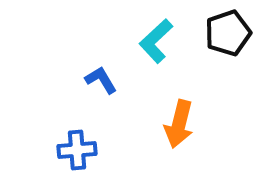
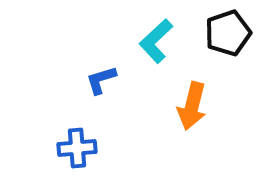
blue L-shape: rotated 76 degrees counterclockwise
orange arrow: moved 13 px right, 18 px up
blue cross: moved 2 px up
